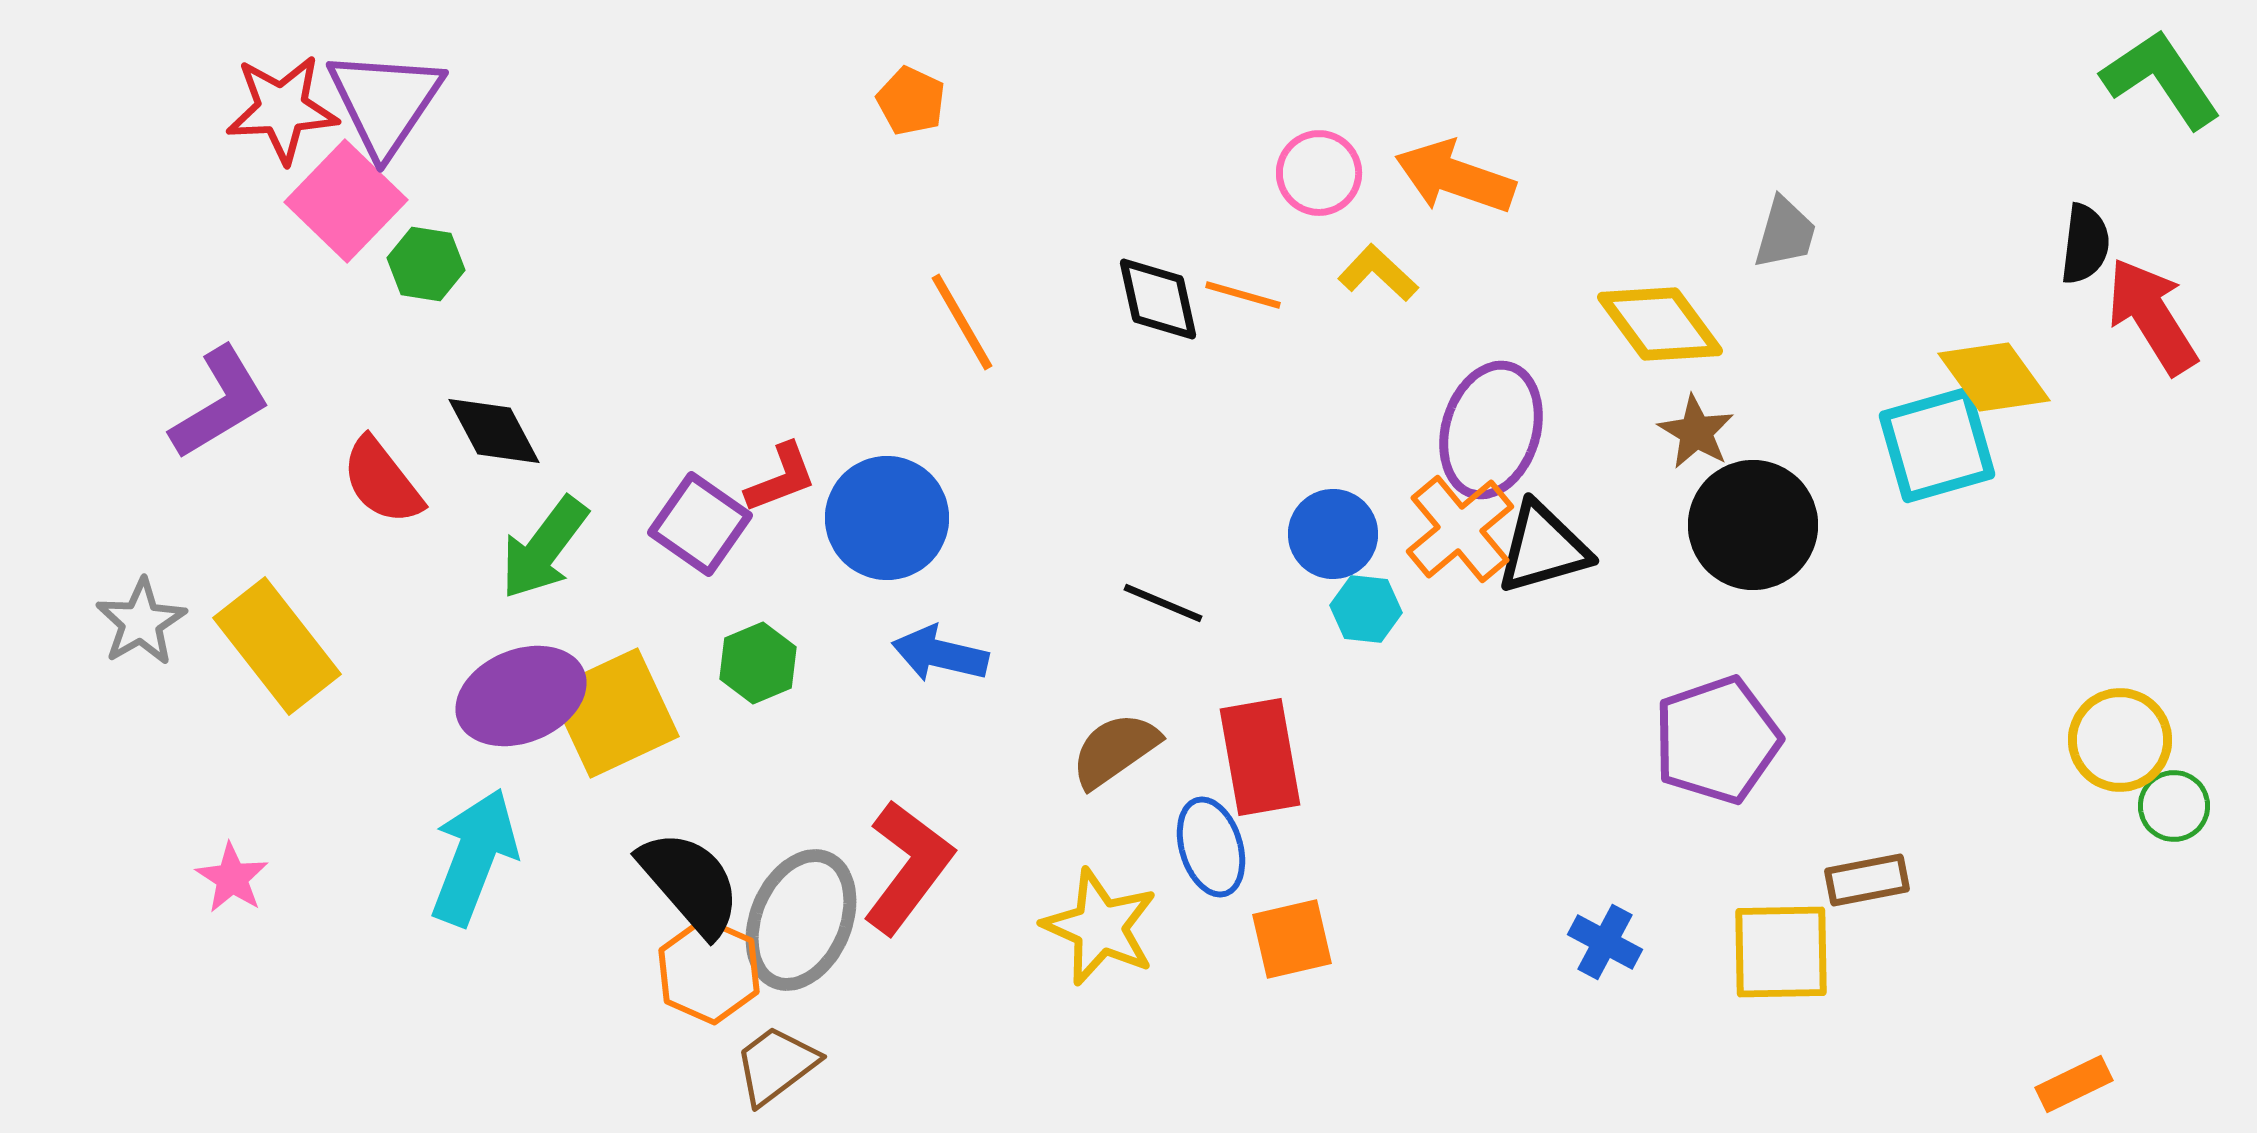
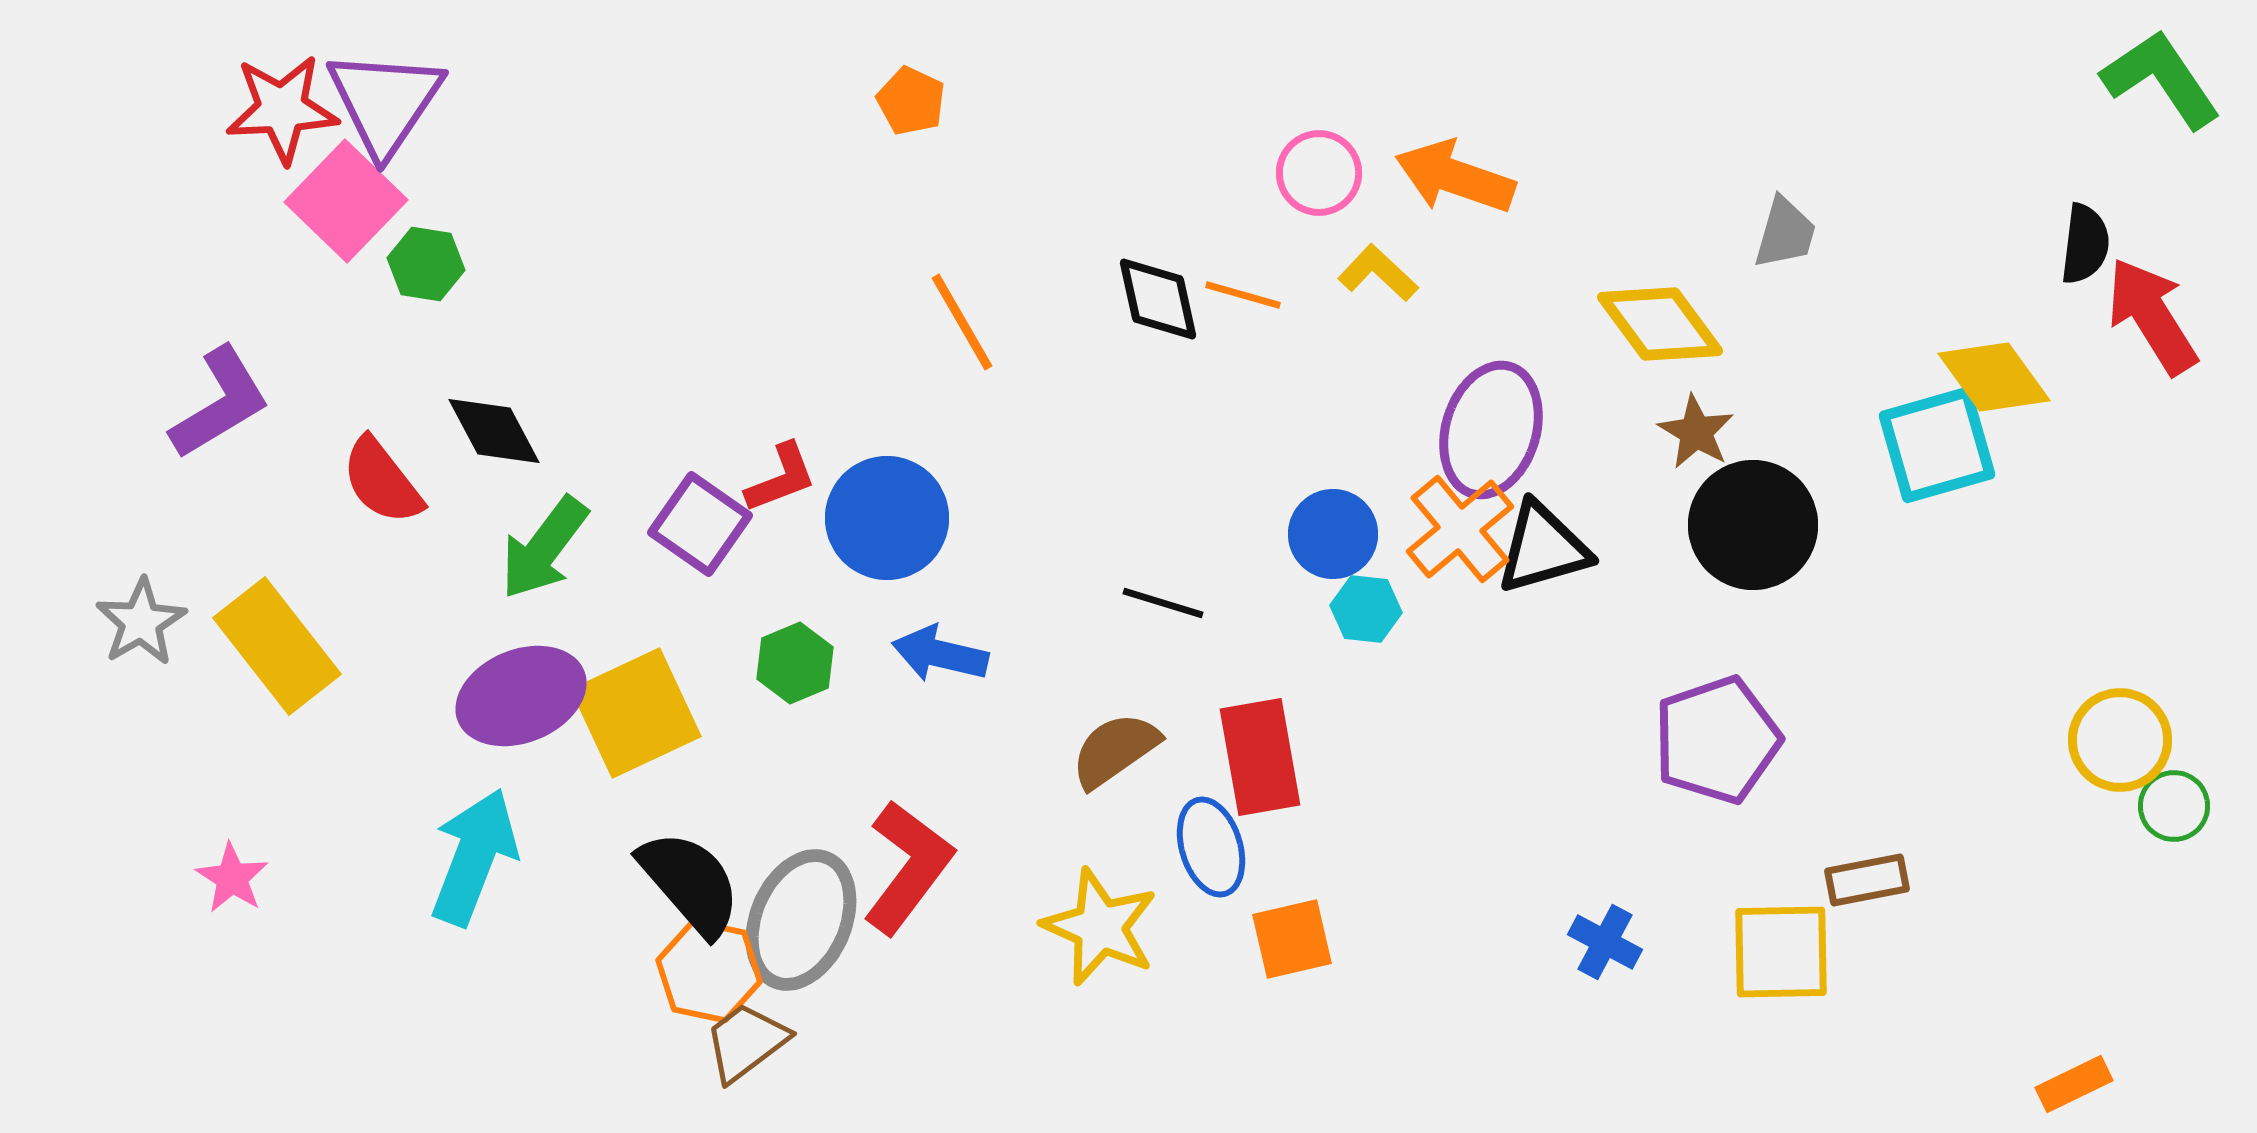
black line at (1163, 603): rotated 6 degrees counterclockwise
green hexagon at (758, 663): moved 37 px right
yellow square at (614, 713): moved 22 px right
orange hexagon at (709, 971): rotated 12 degrees counterclockwise
brown trapezoid at (776, 1065): moved 30 px left, 23 px up
